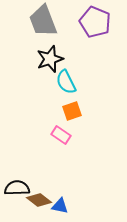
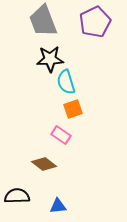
purple pentagon: rotated 24 degrees clockwise
black star: rotated 16 degrees clockwise
cyan semicircle: rotated 10 degrees clockwise
orange square: moved 1 px right, 2 px up
black semicircle: moved 8 px down
brown diamond: moved 5 px right, 36 px up
blue triangle: moved 2 px left; rotated 18 degrees counterclockwise
